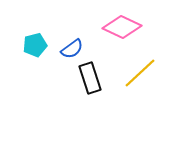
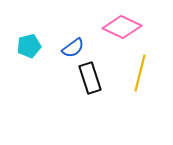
cyan pentagon: moved 6 px left, 1 px down
blue semicircle: moved 1 px right, 1 px up
yellow line: rotated 33 degrees counterclockwise
